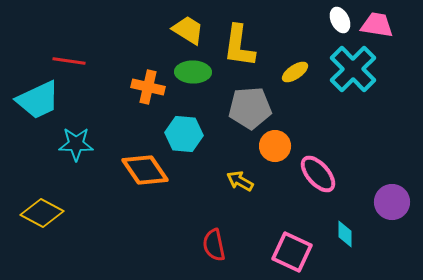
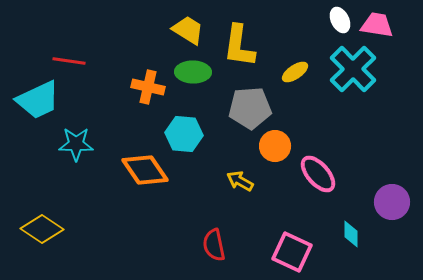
yellow diamond: moved 16 px down; rotated 6 degrees clockwise
cyan diamond: moved 6 px right
